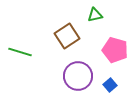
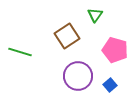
green triangle: rotated 42 degrees counterclockwise
